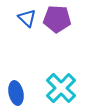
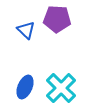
blue triangle: moved 1 px left, 12 px down
blue ellipse: moved 9 px right, 6 px up; rotated 35 degrees clockwise
